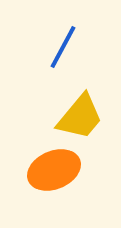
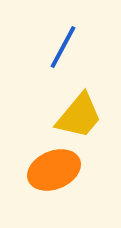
yellow trapezoid: moved 1 px left, 1 px up
